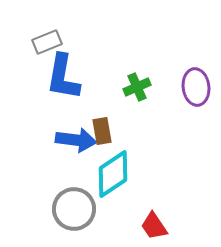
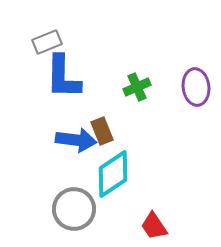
blue L-shape: rotated 9 degrees counterclockwise
brown rectangle: rotated 12 degrees counterclockwise
